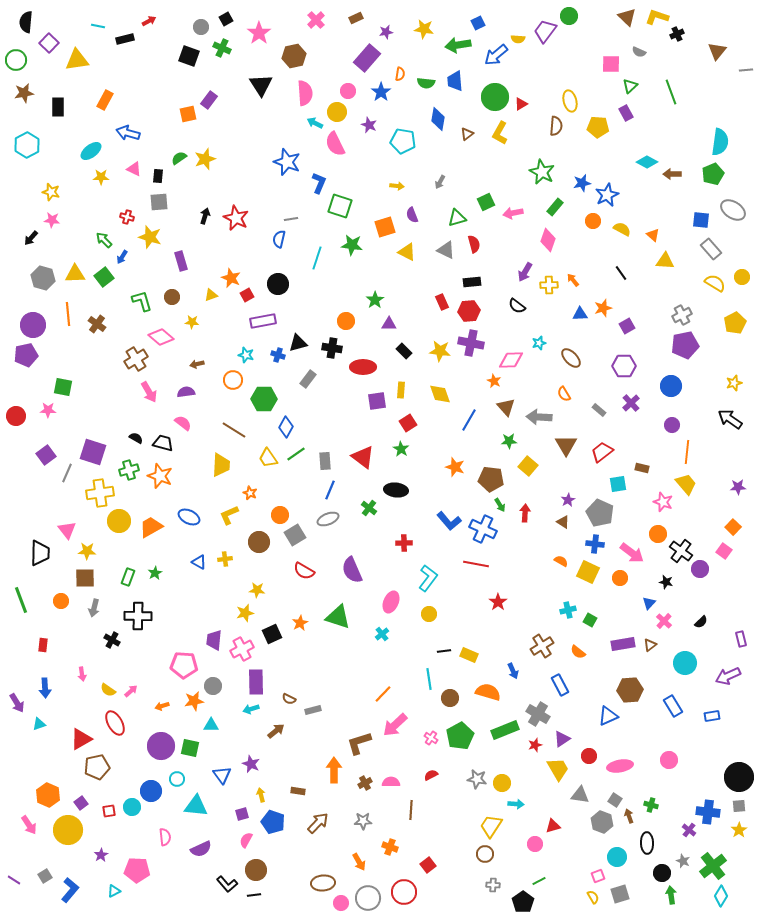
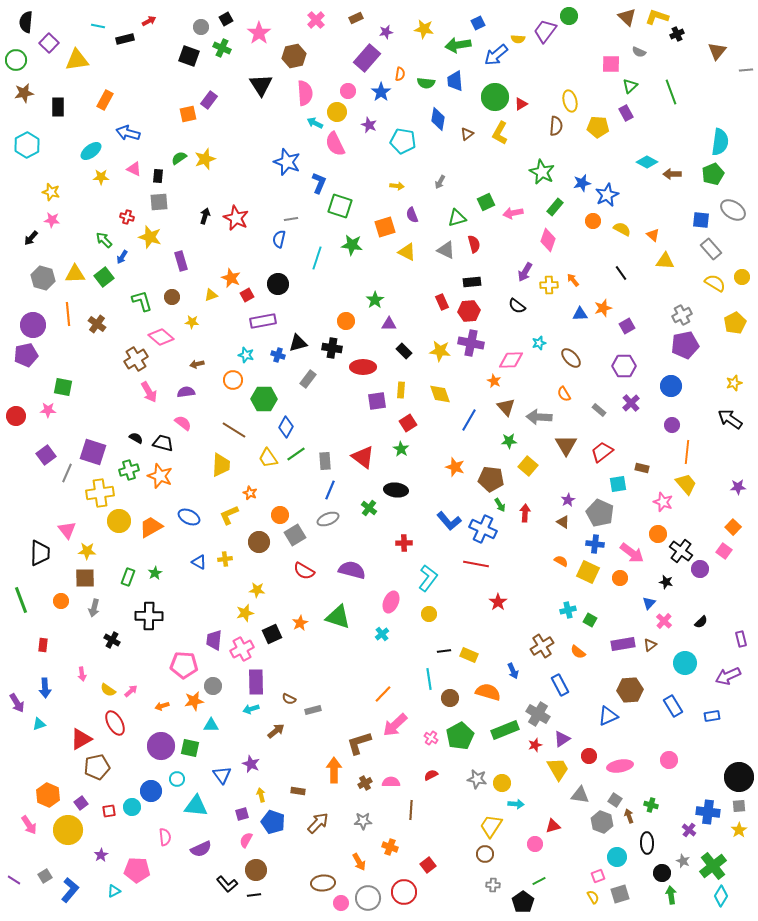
purple semicircle at (352, 570): rotated 128 degrees clockwise
black cross at (138, 616): moved 11 px right
